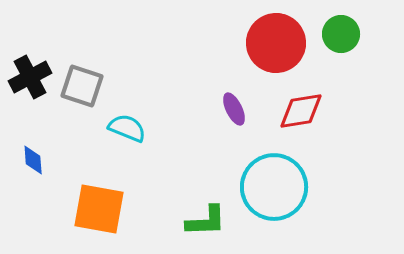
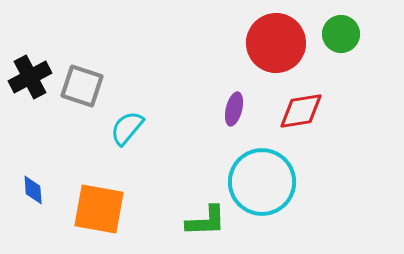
purple ellipse: rotated 40 degrees clockwise
cyan semicircle: rotated 72 degrees counterclockwise
blue diamond: moved 30 px down
cyan circle: moved 12 px left, 5 px up
